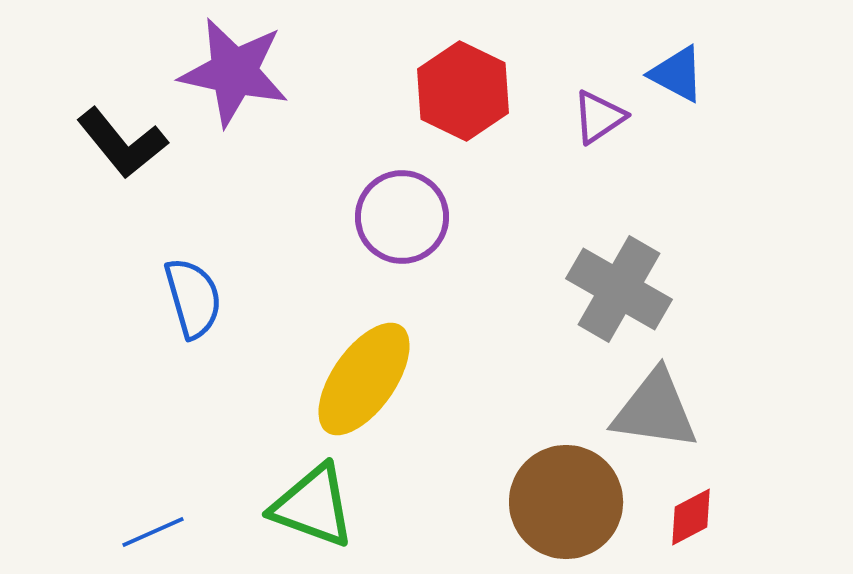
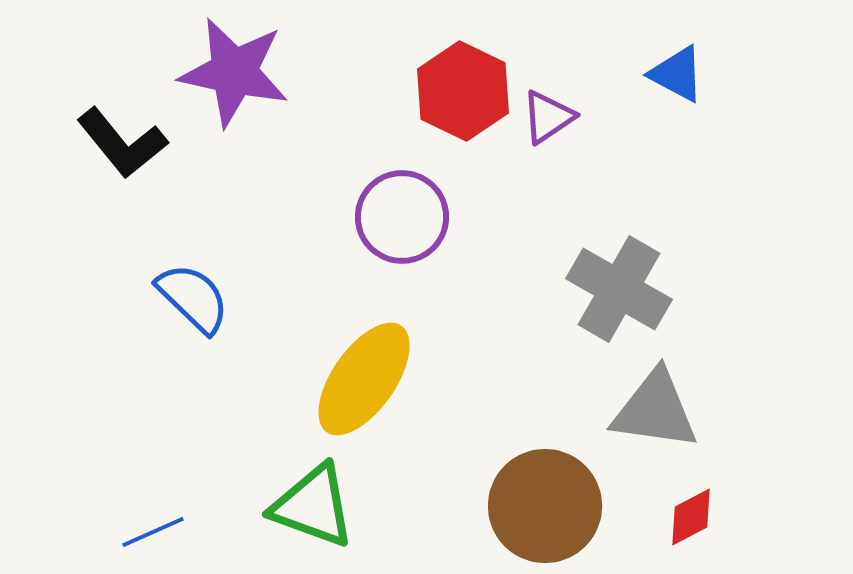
purple triangle: moved 51 px left
blue semicircle: rotated 30 degrees counterclockwise
brown circle: moved 21 px left, 4 px down
